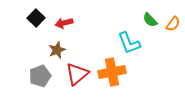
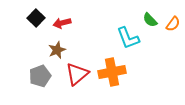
red arrow: moved 2 px left
cyan L-shape: moved 1 px left, 5 px up
